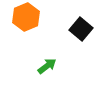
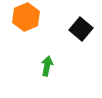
green arrow: rotated 42 degrees counterclockwise
